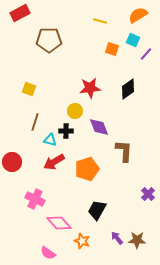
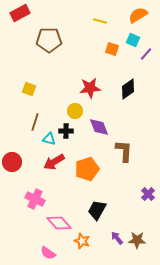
cyan triangle: moved 1 px left, 1 px up
